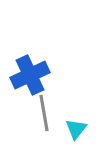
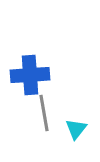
blue cross: rotated 21 degrees clockwise
